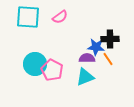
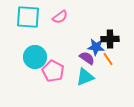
purple semicircle: rotated 35 degrees clockwise
cyan circle: moved 7 px up
pink pentagon: moved 1 px right, 1 px down
